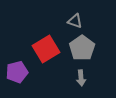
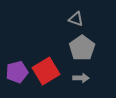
gray triangle: moved 1 px right, 2 px up
red square: moved 22 px down
gray arrow: rotated 84 degrees counterclockwise
